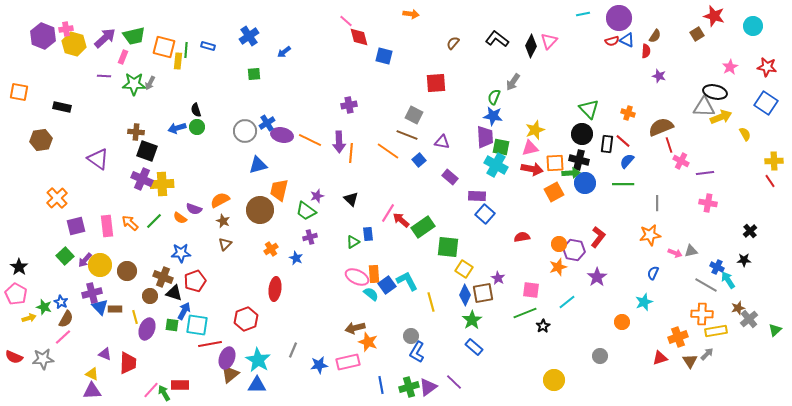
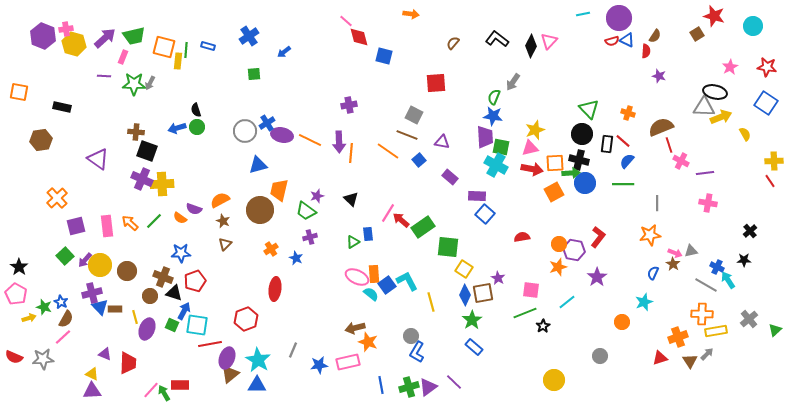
brown star at (738, 308): moved 65 px left, 44 px up; rotated 24 degrees counterclockwise
green square at (172, 325): rotated 16 degrees clockwise
